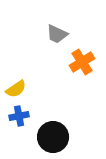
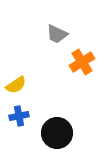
yellow semicircle: moved 4 px up
black circle: moved 4 px right, 4 px up
